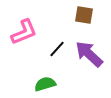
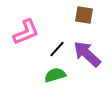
pink L-shape: moved 2 px right
purple arrow: moved 2 px left
green semicircle: moved 10 px right, 9 px up
